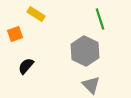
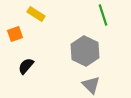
green line: moved 3 px right, 4 px up
